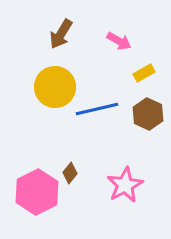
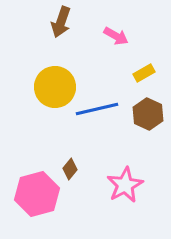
brown arrow: moved 12 px up; rotated 12 degrees counterclockwise
pink arrow: moved 3 px left, 5 px up
brown diamond: moved 4 px up
pink hexagon: moved 2 px down; rotated 12 degrees clockwise
